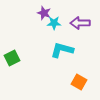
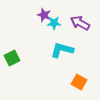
purple star: moved 2 px down
purple arrow: rotated 30 degrees clockwise
